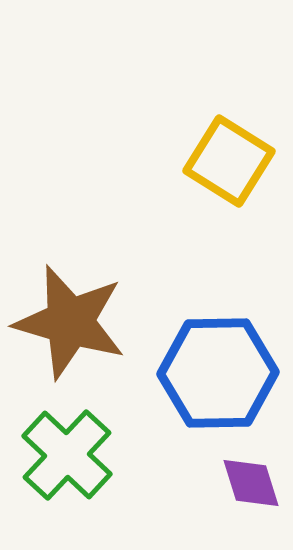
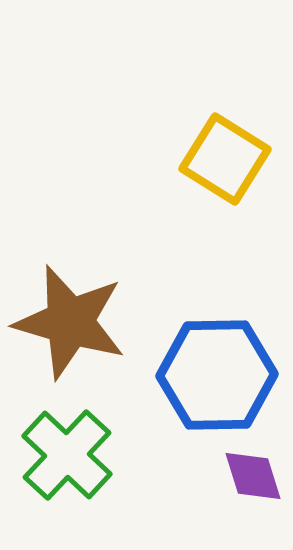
yellow square: moved 4 px left, 2 px up
blue hexagon: moved 1 px left, 2 px down
purple diamond: moved 2 px right, 7 px up
